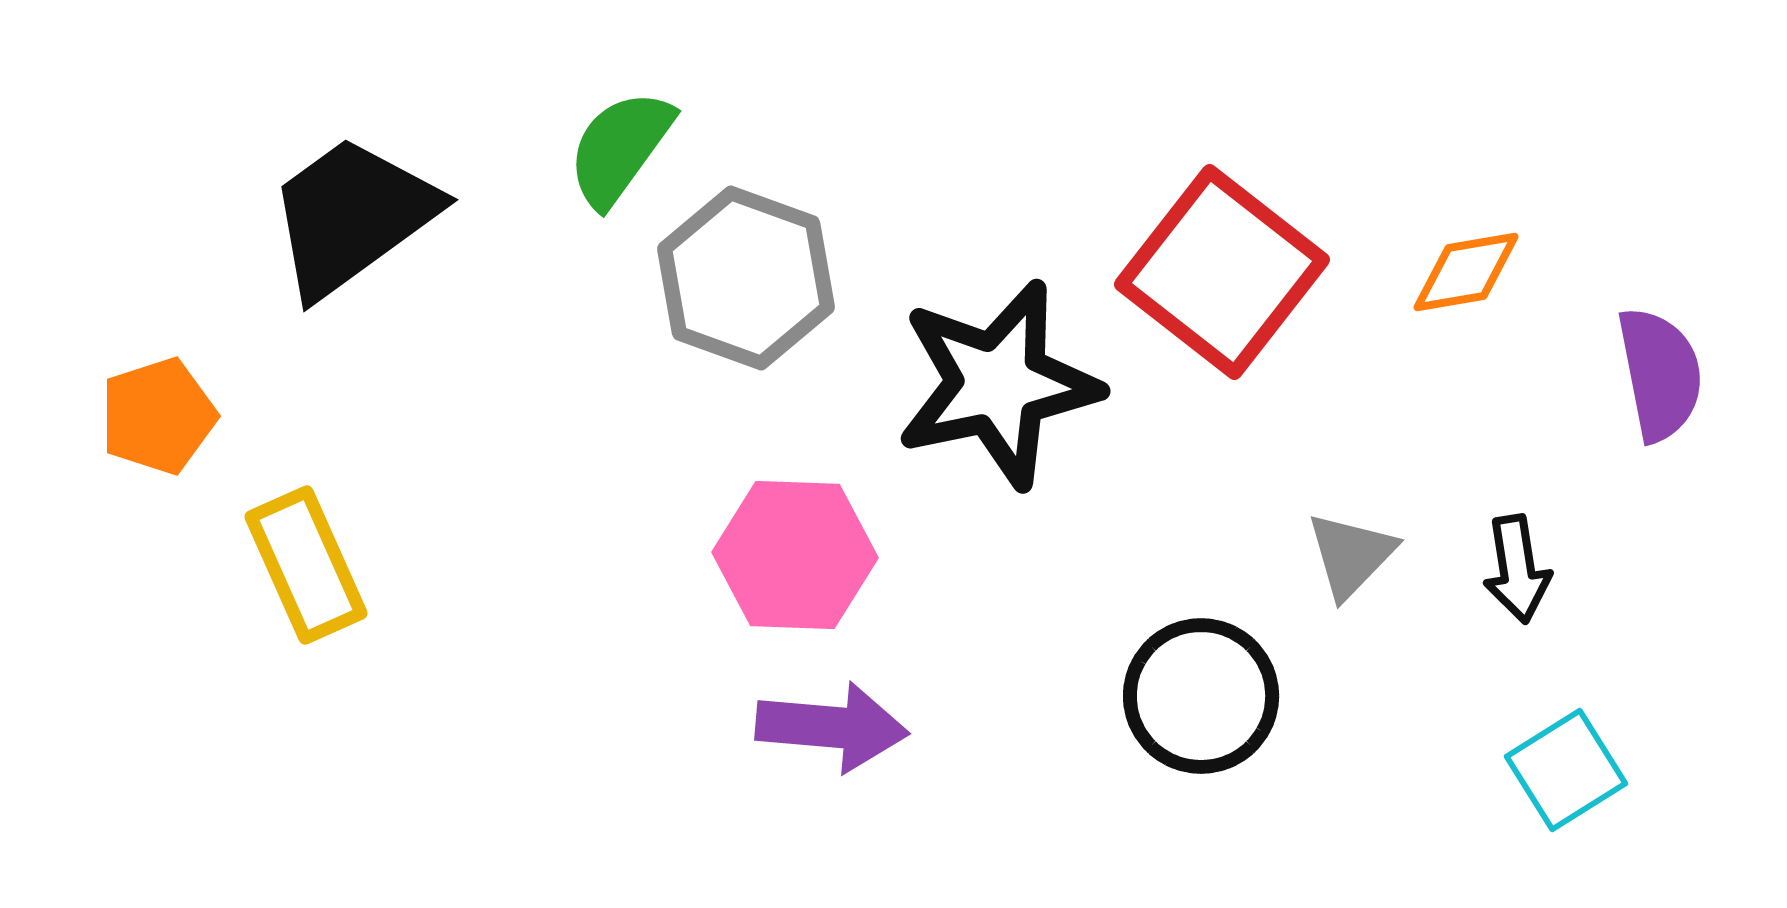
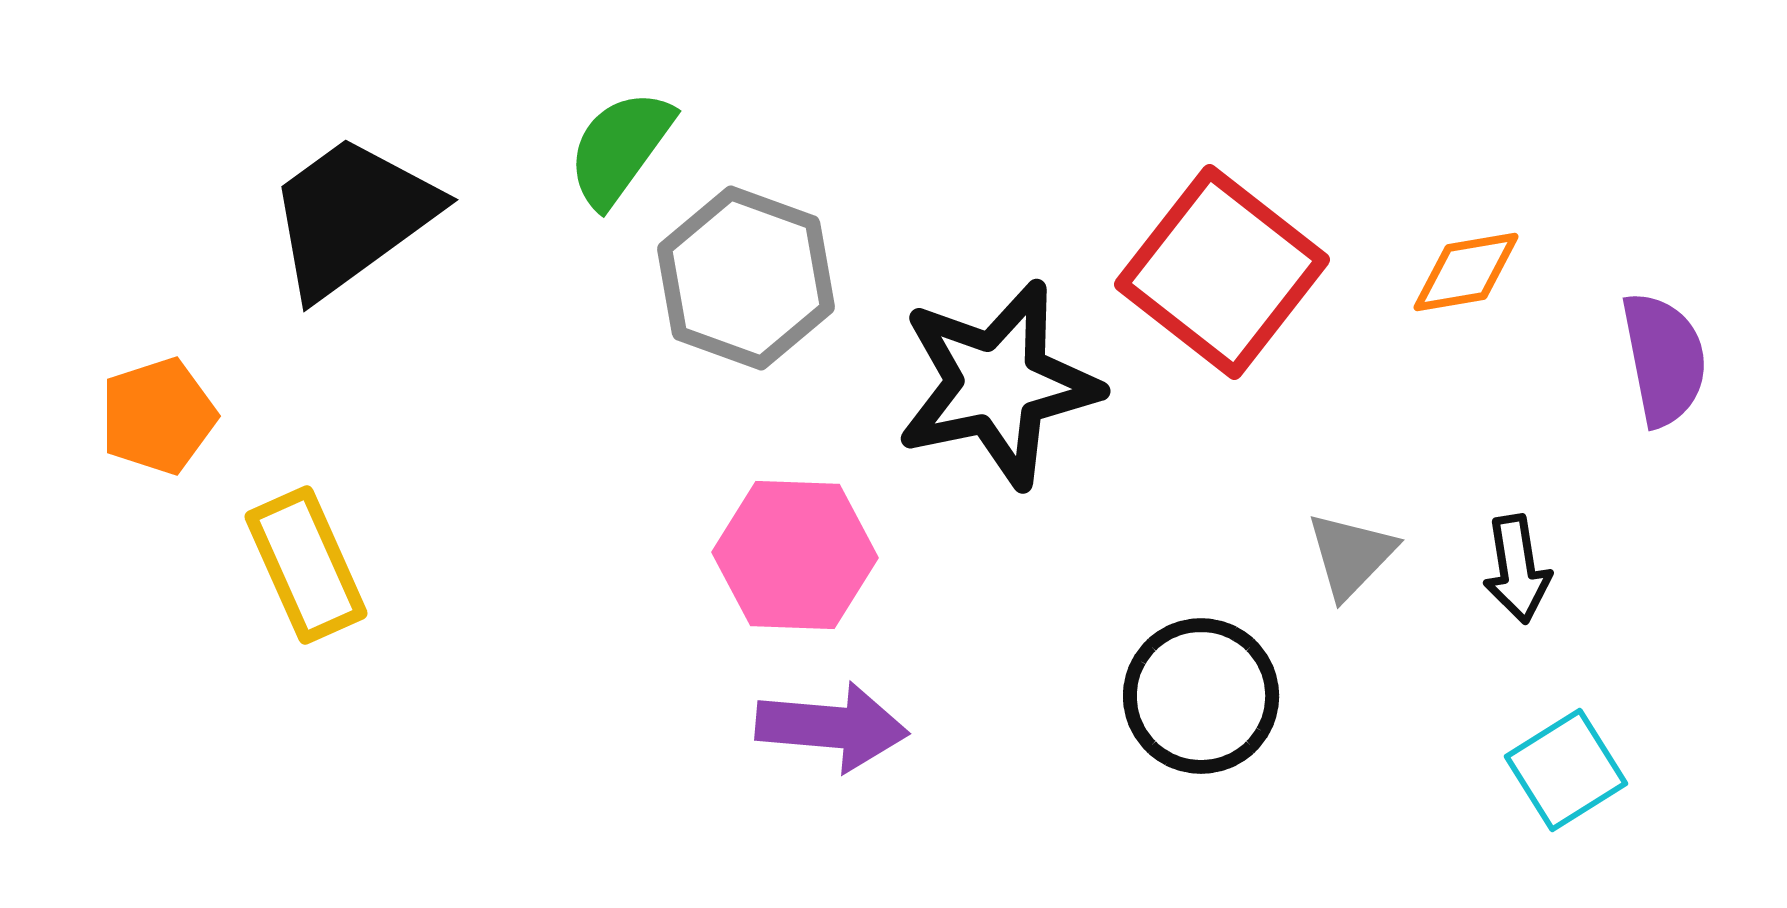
purple semicircle: moved 4 px right, 15 px up
